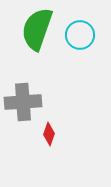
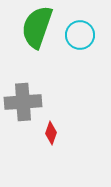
green semicircle: moved 2 px up
red diamond: moved 2 px right, 1 px up
